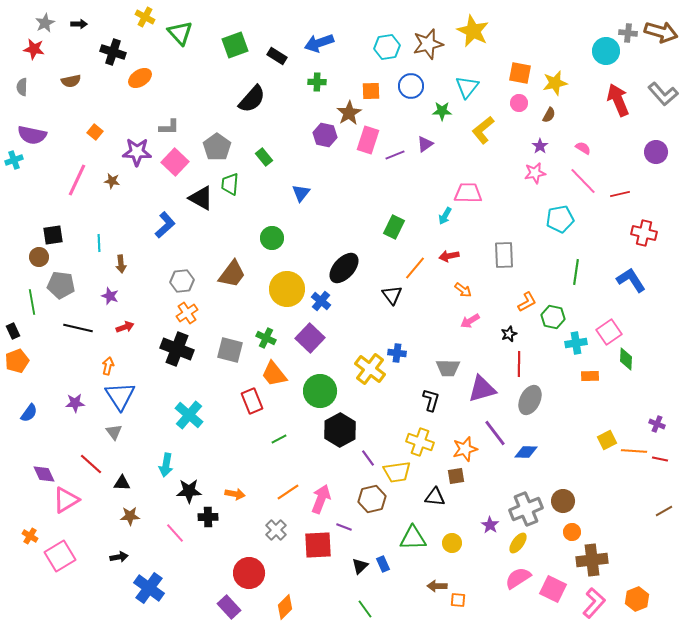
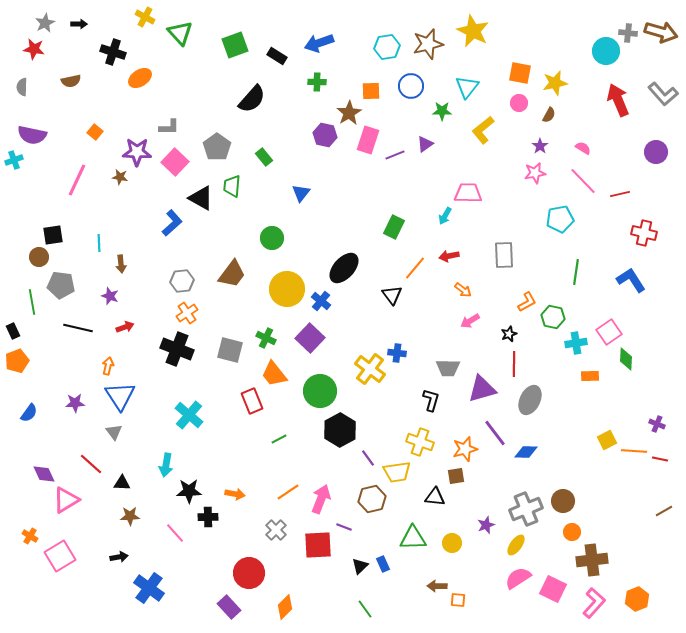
brown star at (112, 181): moved 8 px right, 4 px up
green trapezoid at (230, 184): moved 2 px right, 2 px down
blue L-shape at (165, 225): moved 7 px right, 2 px up
red line at (519, 364): moved 5 px left
purple star at (490, 525): moved 4 px left; rotated 18 degrees clockwise
yellow ellipse at (518, 543): moved 2 px left, 2 px down
